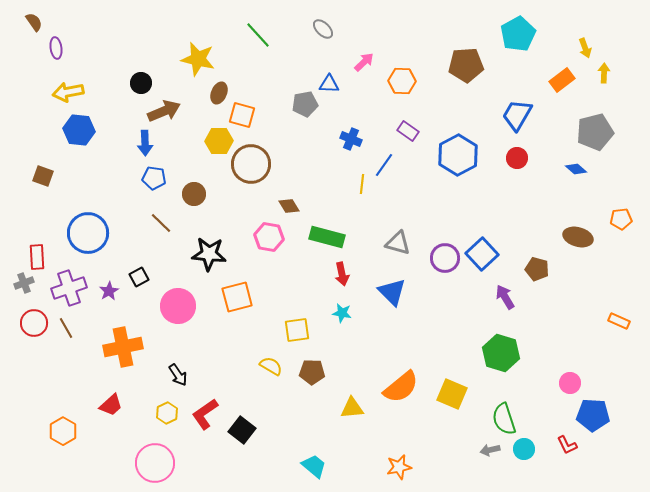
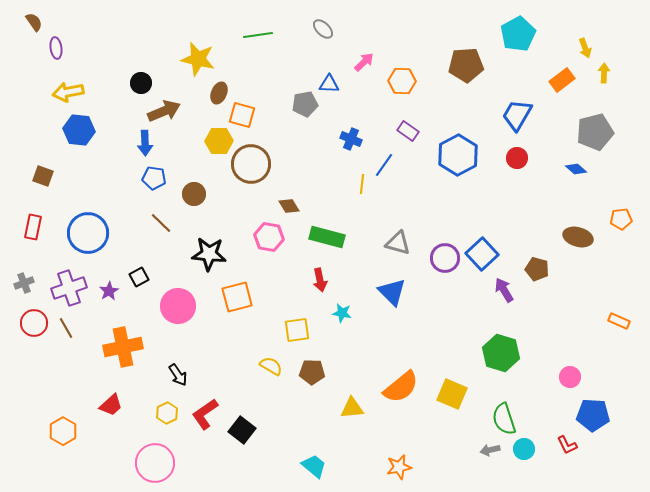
green line at (258, 35): rotated 56 degrees counterclockwise
red rectangle at (37, 257): moved 4 px left, 30 px up; rotated 15 degrees clockwise
red arrow at (342, 274): moved 22 px left, 6 px down
purple arrow at (505, 297): moved 1 px left, 7 px up
pink circle at (570, 383): moved 6 px up
